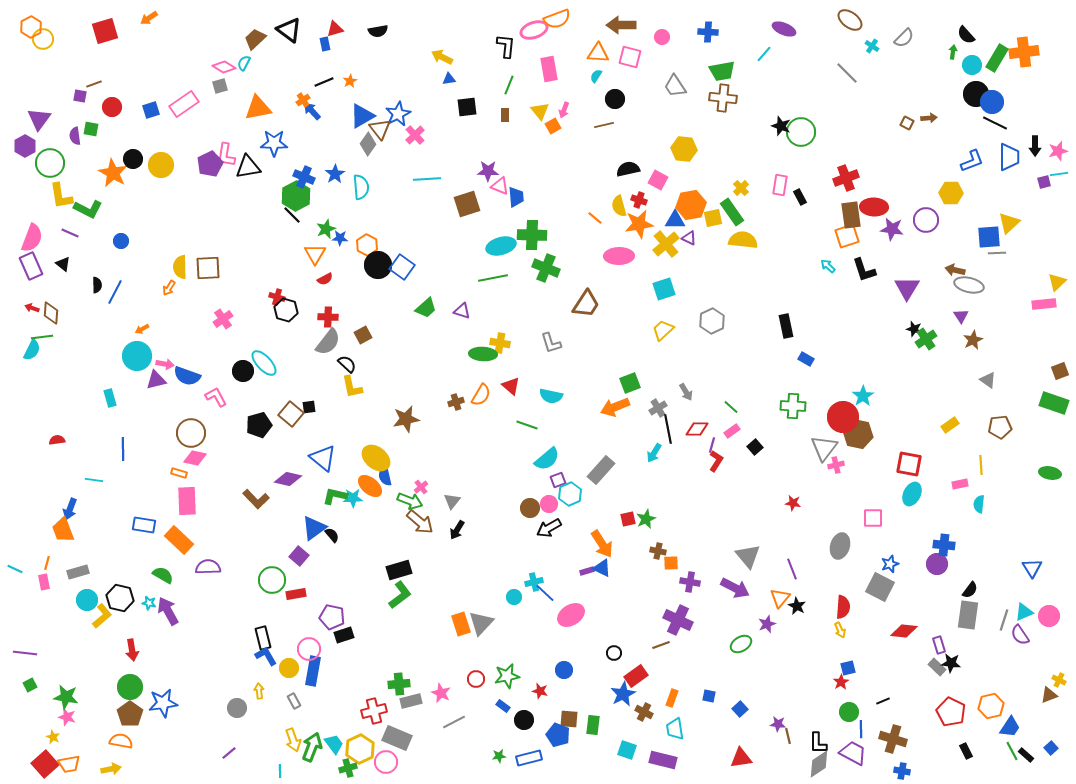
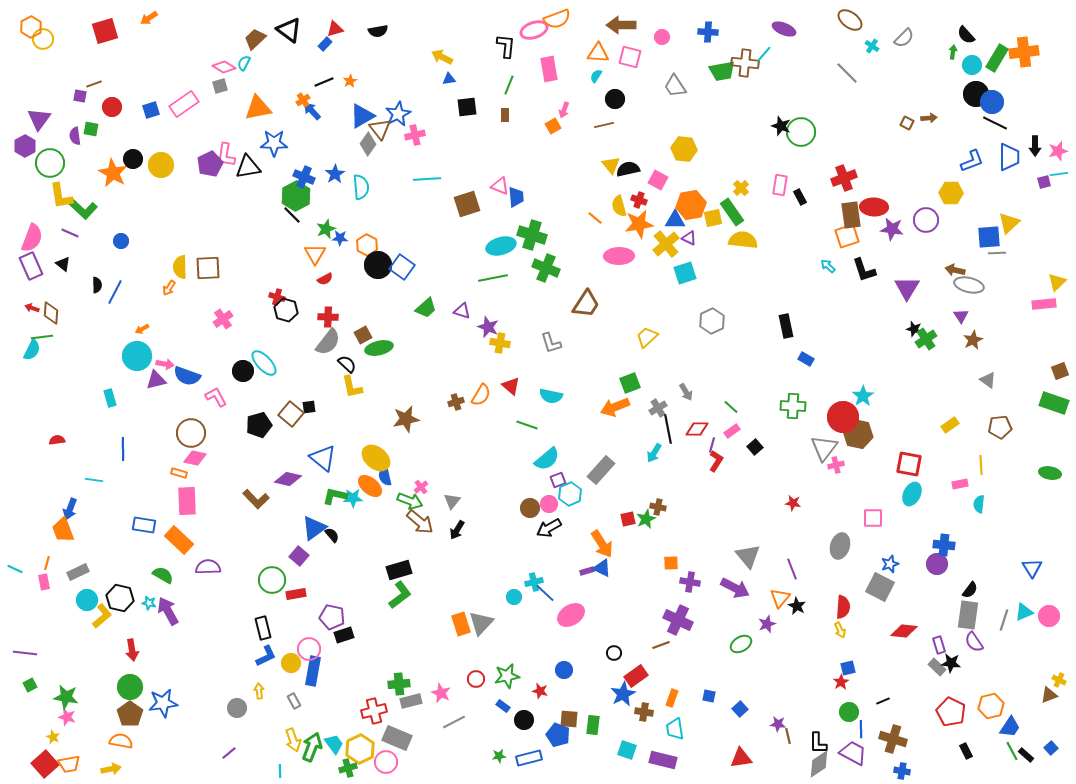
blue rectangle at (325, 44): rotated 56 degrees clockwise
brown cross at (723, 98): moved 22 px right, 35 px up
yellow triangle at (540, 111): moved 71 px right, 54 px down
pink cross at (415, 135): rotated 30 degrees clockwise
purple star at (488, 171): moved 156 px down; rotated 20 degrees clockwise
red cross at (846, 178): moved 2 px left
green L-shape at (88, 209): moved 5 px left; rotated 16 degrees clockwise
green cross at (532, 235): rotated 16 degrees clockwise
cyan square at (664, 289): moved 21 px right, 16 px up
yellow trapezoid at (663, 330): moved 16 px left, 7 px down
green ellipse at (483, 354): moved 104 px left, 6 px up; rotated 16 degrees counterclockwise
brown cross at (658, 551): moved 44 px up
gray rectangle at (78, 572): rotated 10 degrees counterclockwise
purple semicircle at (1020, 635): moved 46 px left, 7 px down
black rectangle at (263, 638): moved 10 px up
blue L-shape at (266, 656): rotated 95 degrees clockwise
yellow circle at (289, 668): moved 2 px right, 5 px up
brown cross at (644, 712): rotated 18 degrees counterclockwise
